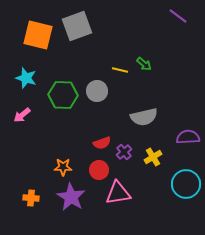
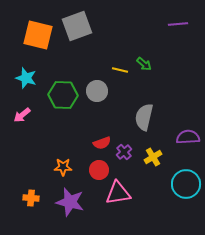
purple line: moved 8 px down; rotated 42 degrees counterclockwise
gray semicircle: rotated 116 degrees clockwise
purple star: moved 1 px left, 5 px down; rotated 16 degrees counterclockwise
